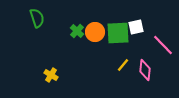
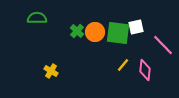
green semicircle: rotated 72 degrees counterclockwise
green square: rotated 10 degrees clockwise
yellow cross: moved 4 px up
